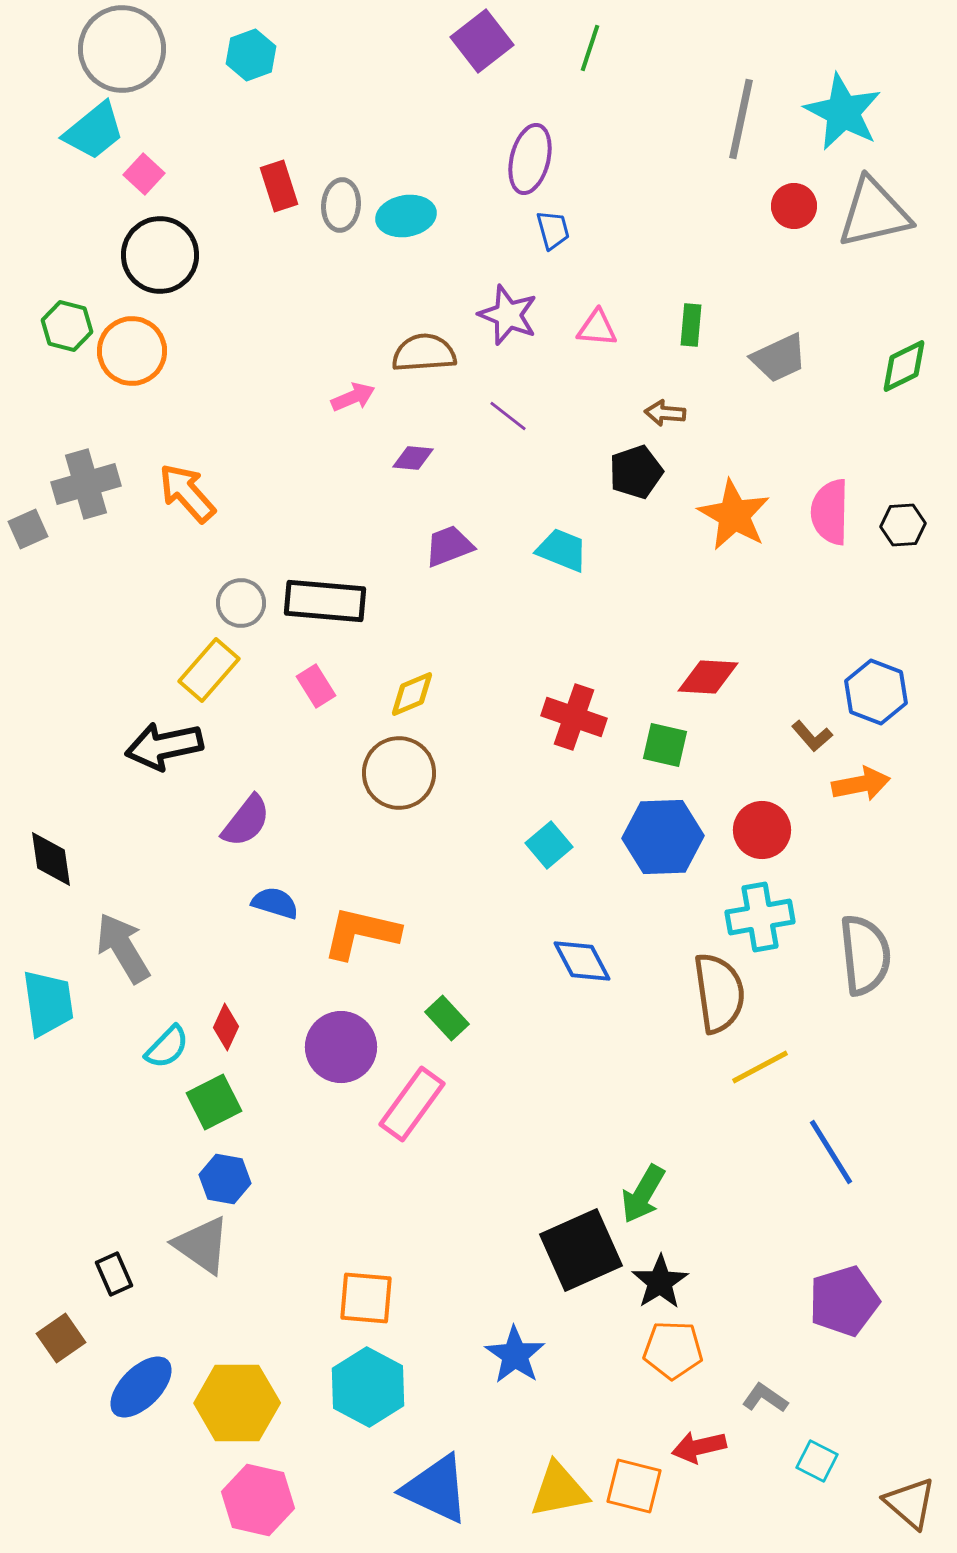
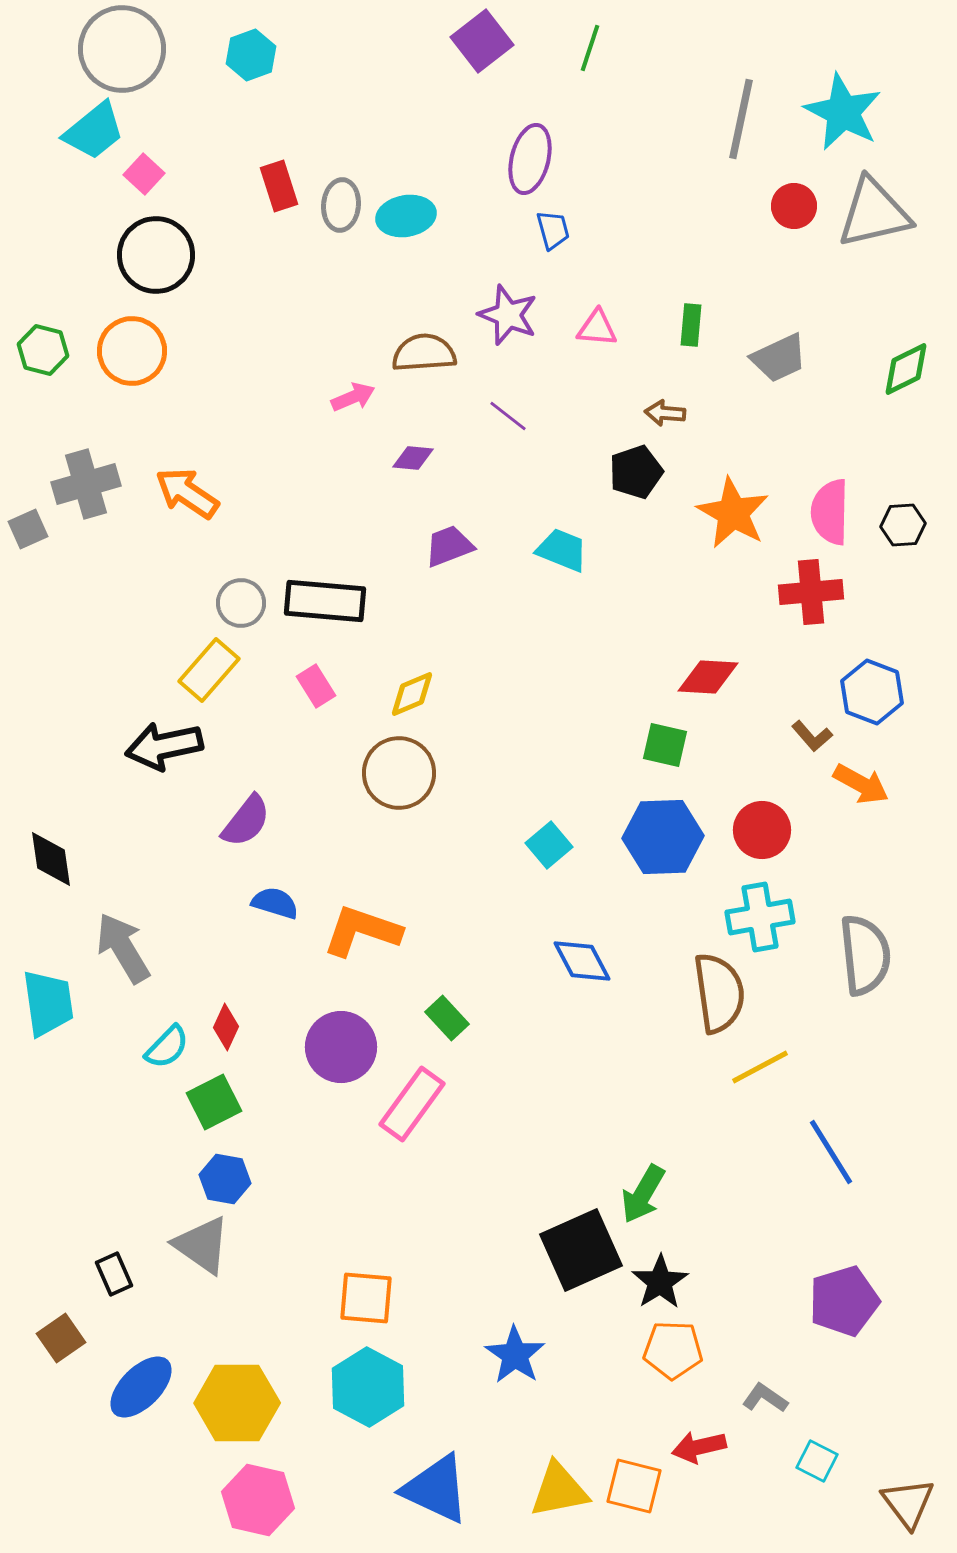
black circle at (160, 255): moved 4 px left
green hexagon at (67, 326): moved 24 px left, 24 px down
green diamond at (904, 366): moved 2 px right, 3 px down
orange arrow at (187, 493): rotated 14 degrees counterclockwise
orange star at (734, 515): moved 1 px left, 2 px up
blue hexagon at (876, 692): moved 4 px left
red cross at (574, 717): moved 237 px right, 125 px up; rotated 24 degrees counterclockwise
orange arrow at (861, 784): rotated 40 degrees clockwise
orange L-shape at (361, 933): moved 1 px right, 2 px up; rotated 6 degrees clockwise
brown triangle at (910, 1503): moved 2 px left; rotated 12 degrees clockwise
